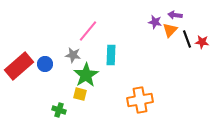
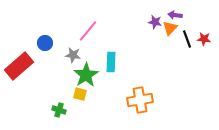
orange triangle: moved 2 px up
red star: moved 2 px right, 3 px up
cyan rectangle: moved 7 px down
blue circle: moved 21 px up
